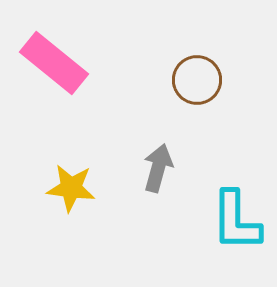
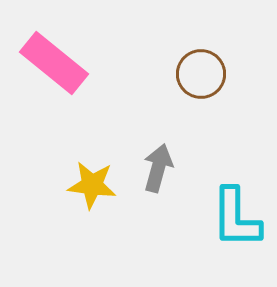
brown circle: moved 4 px right, 6 px up
yellow star: moved 21 px right, 3 px up
cyan L-shape: moved 3 px up
